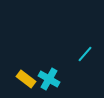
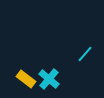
cyan cross: rotated 10 degrees clockwise
